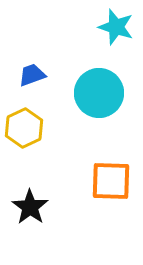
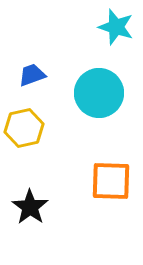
yellow hexagon: rotated 12 degrees clockwise
